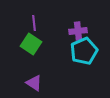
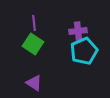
green square: moved 2 px right
